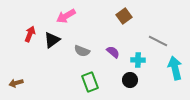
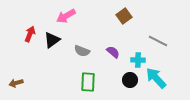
cyan arrow: moved 19 px left, 10 px down; rotated 30 degrees counterclockwise
green rectangle: moved 2 px left; rotated 24 degrees clockwise
